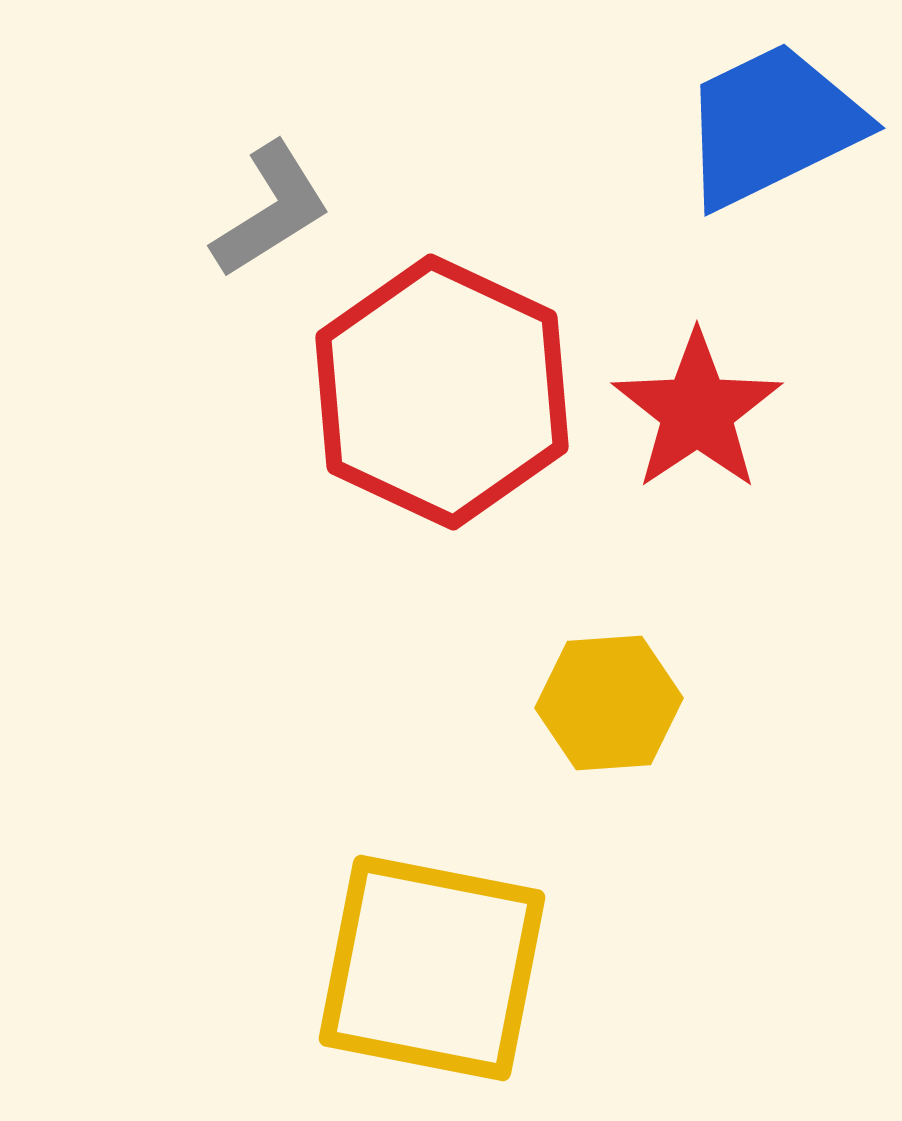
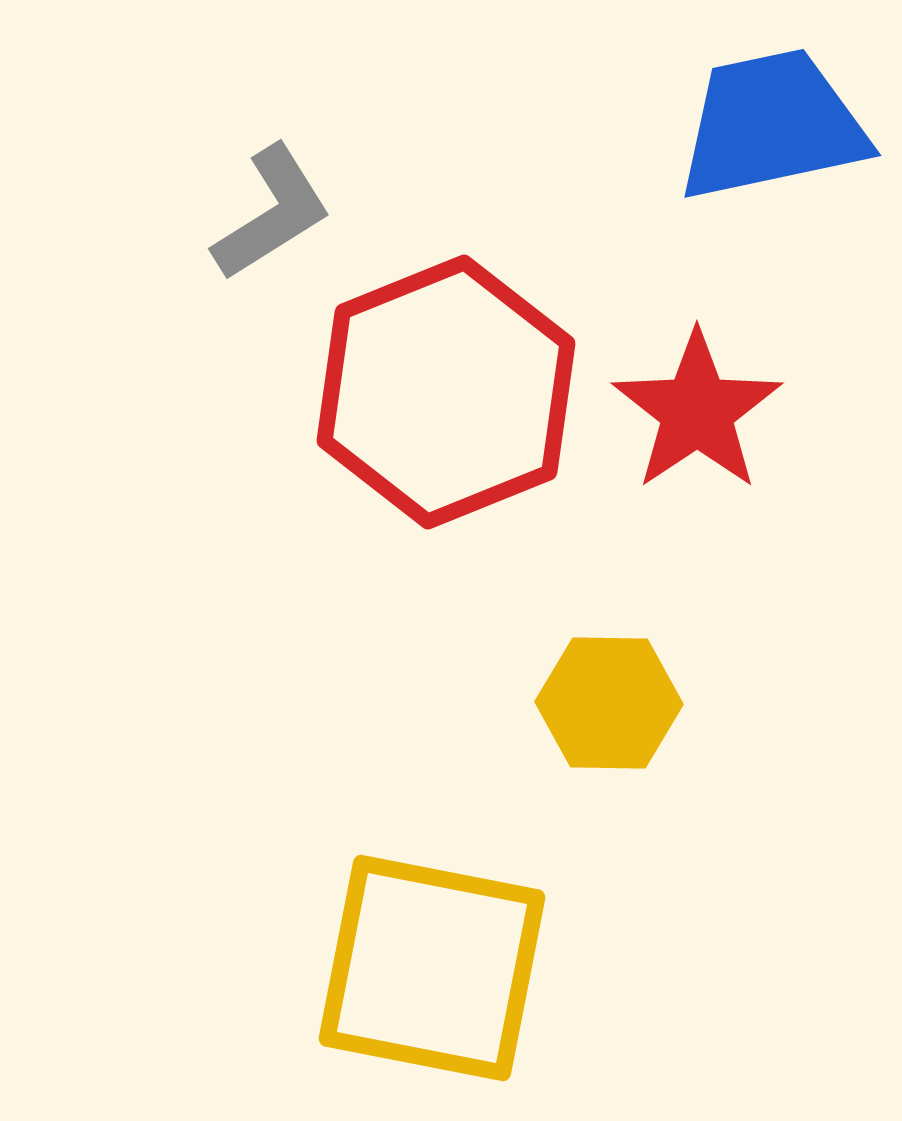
blue trapezoid: rotated 14 degrees clockwise
gray L-shape: moved 1 px right, 3 px down
red hexagon: moved 4 px right; rotated 13 degrees clockwise
yellow hexagon: rotated 5 degrees clockwise
